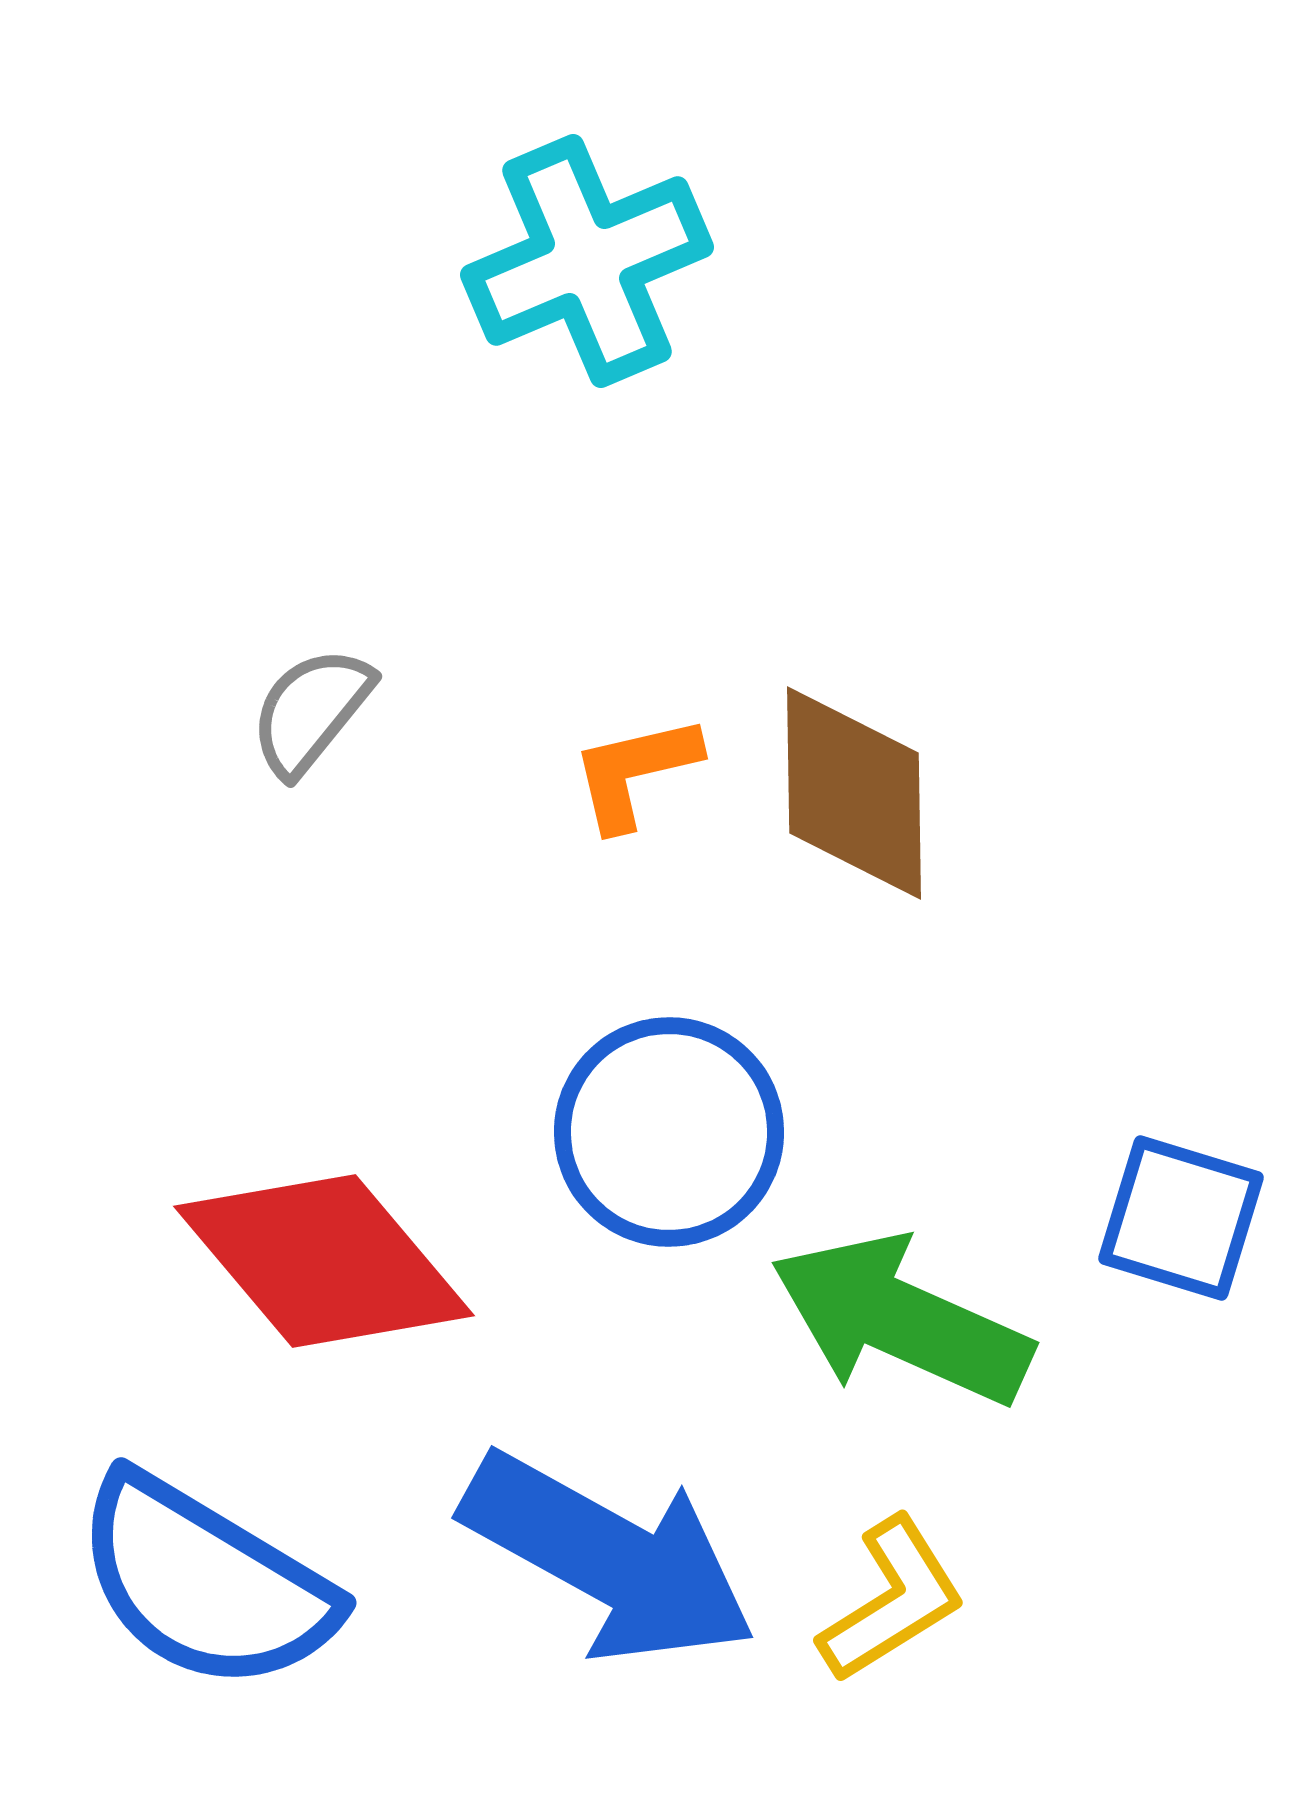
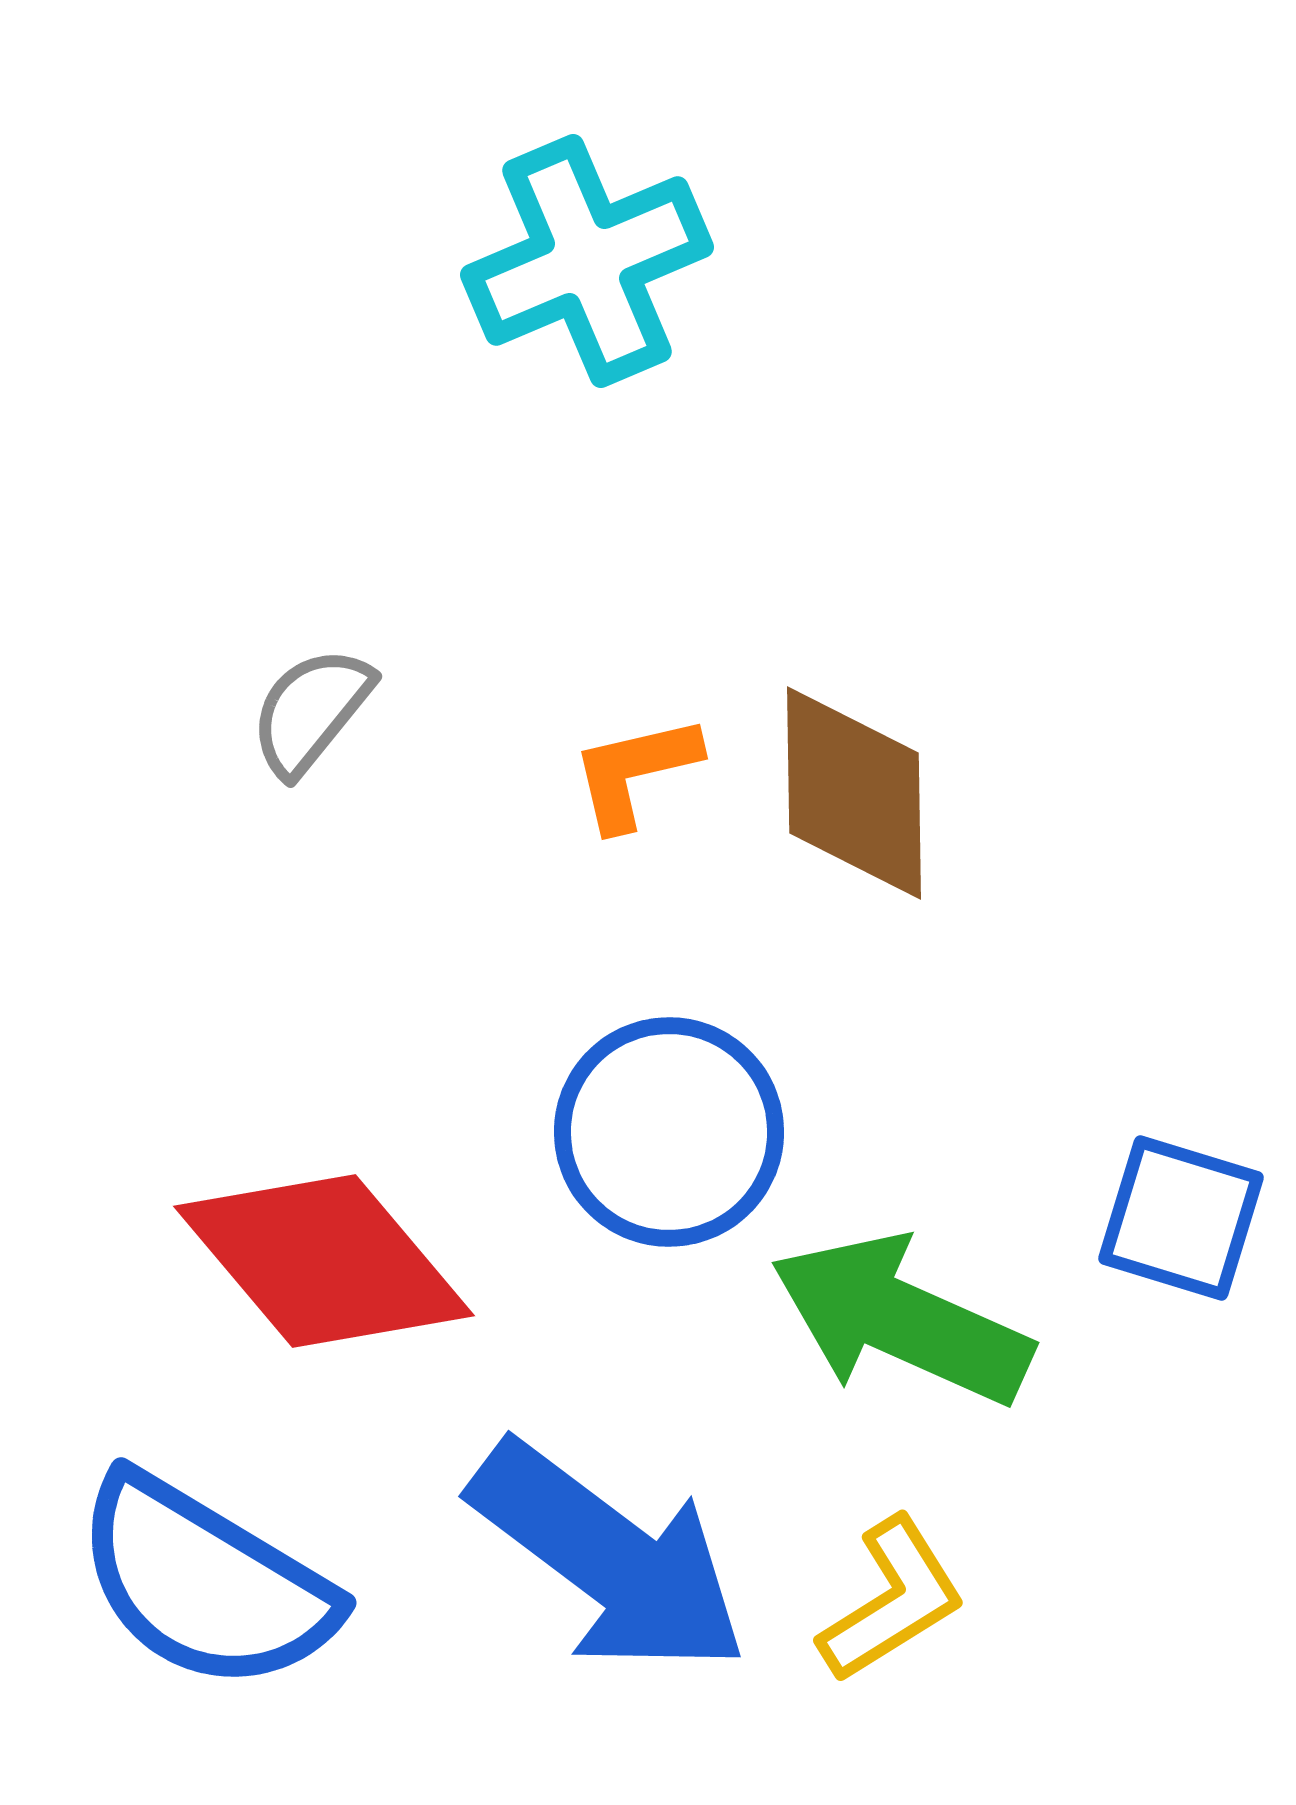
blue arrow: rotated 8 degrees clockwise
